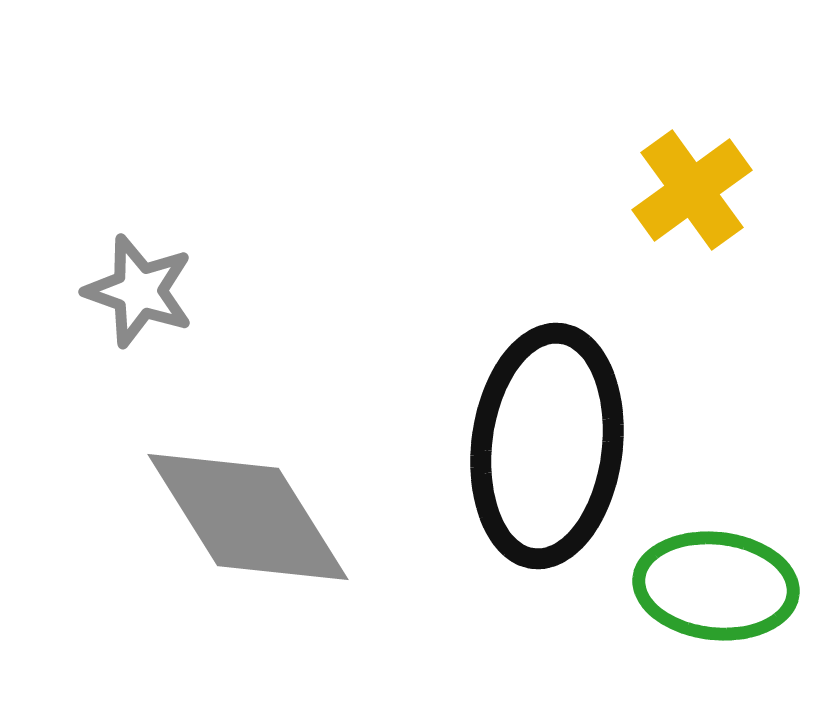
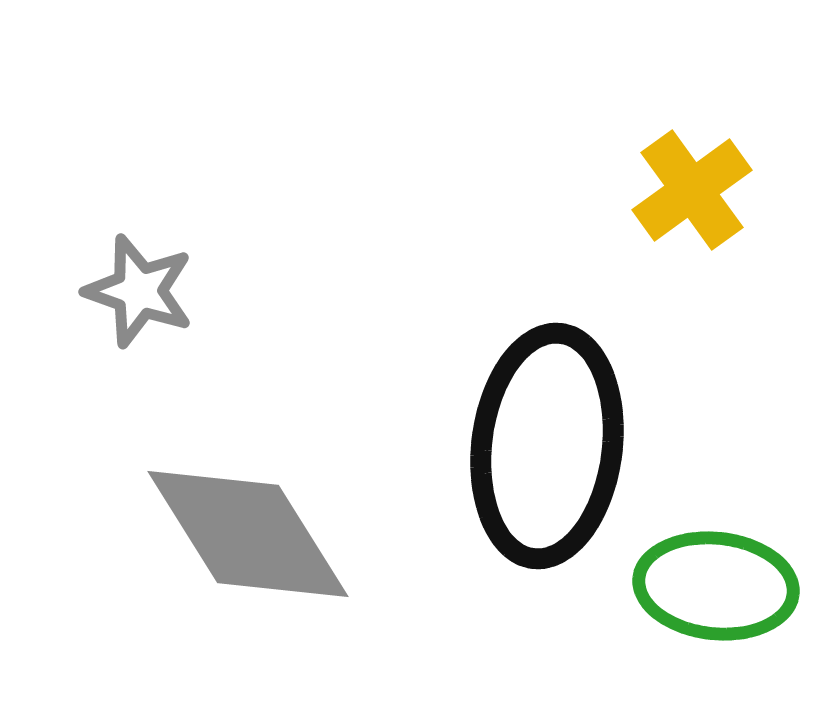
gray diamond: moved 17 px down
